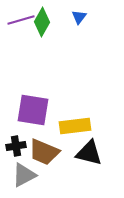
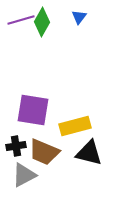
yellow rectangle: rotated 8 degrees counterclockwise
